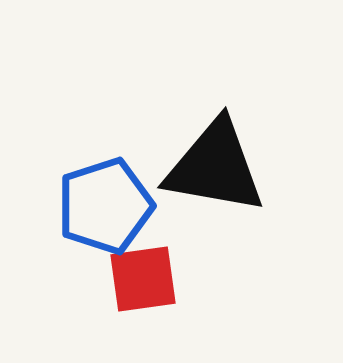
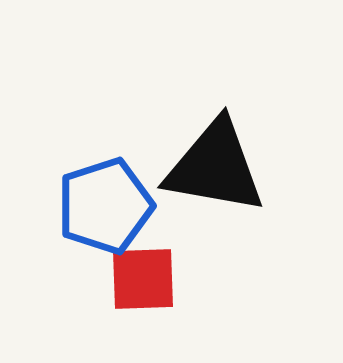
red square: rotated 6 degrees clockwise
